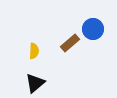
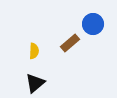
blue circle: moved 5 px up
